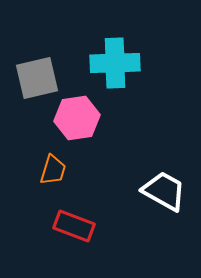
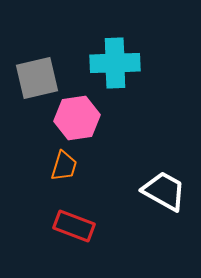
orange trapezoid: moved 11 px right, 4 px up
